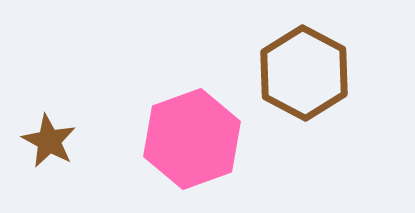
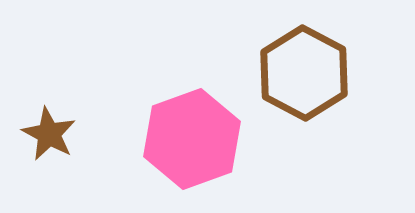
brown star: moved 7 px up
